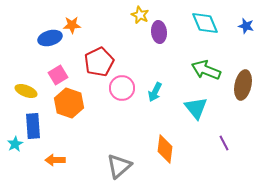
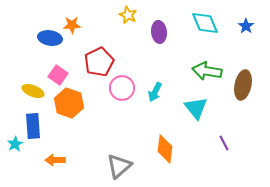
yellow star: moved 12 px left
blue star: rotated 21 degrees clockwise
blue ellipse: rotated 25 degrees clockwise
green arrow: moved 1 px right, 1 px down; rotated 12 degrees counterclockwise
pink square: rotated 24 degrees counterclockwise
yellow ellipse: moved 7 px right
